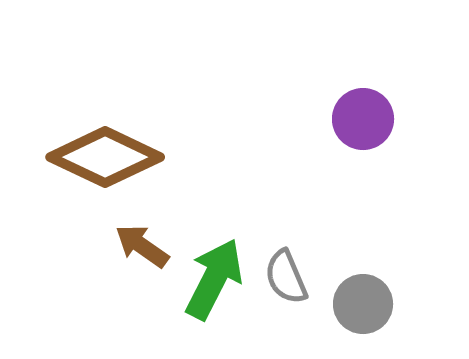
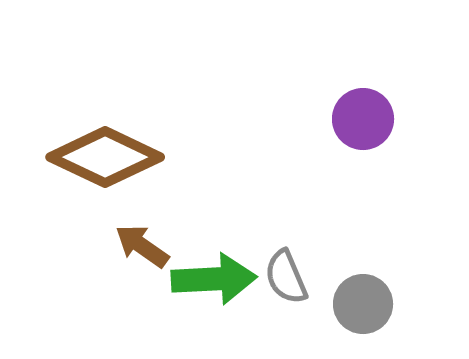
green arrow: rotated 60 degrees clockwise
